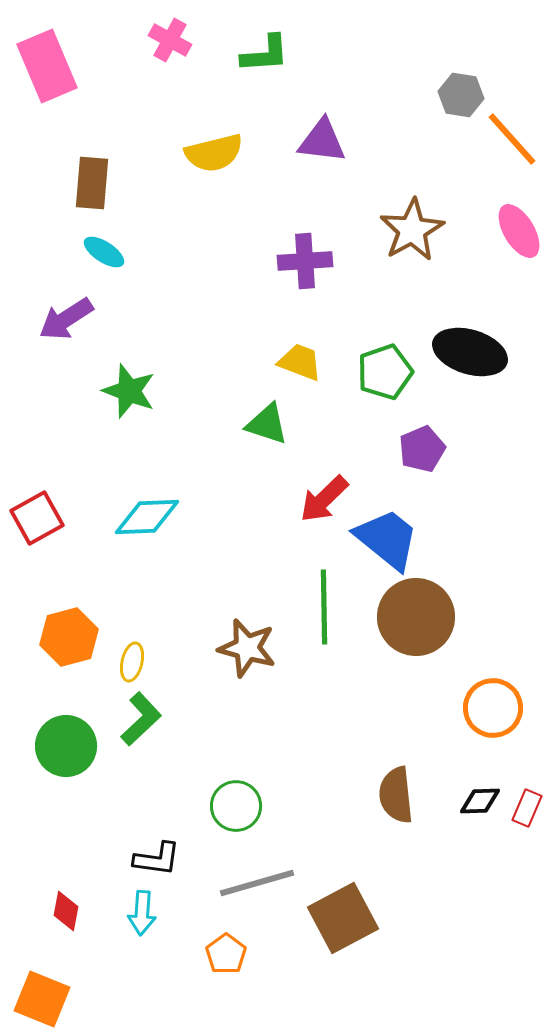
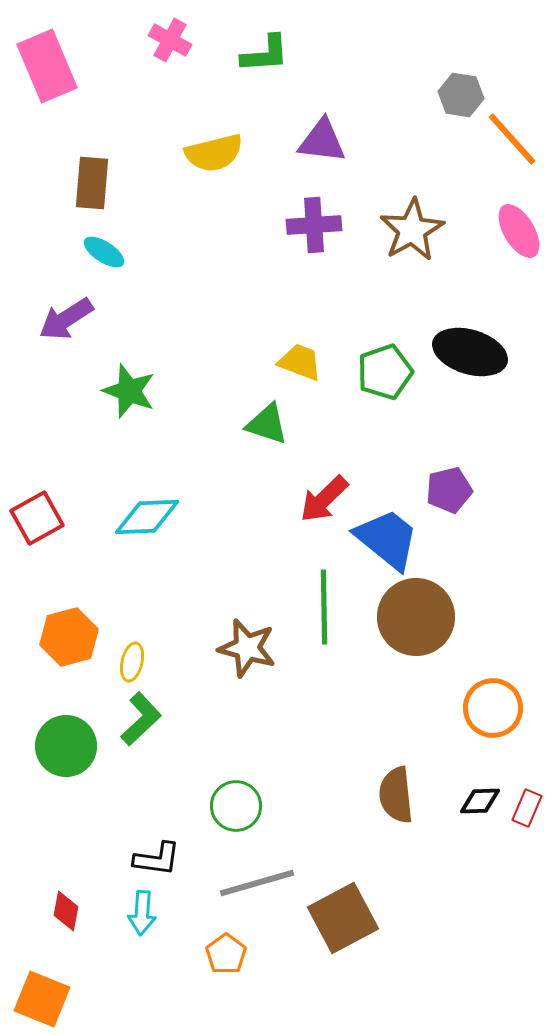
purple cross at (305, 261): moved 9 px right, 36 px up
purple pentagon at (422, 449): moved 27 px right, 41 px down; rotated 9 degrees clockwise
